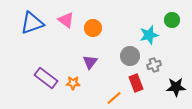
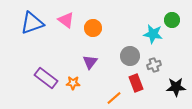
cyan star: moved 4 px right, 1 px up; rotated 24 degrees clockwise
